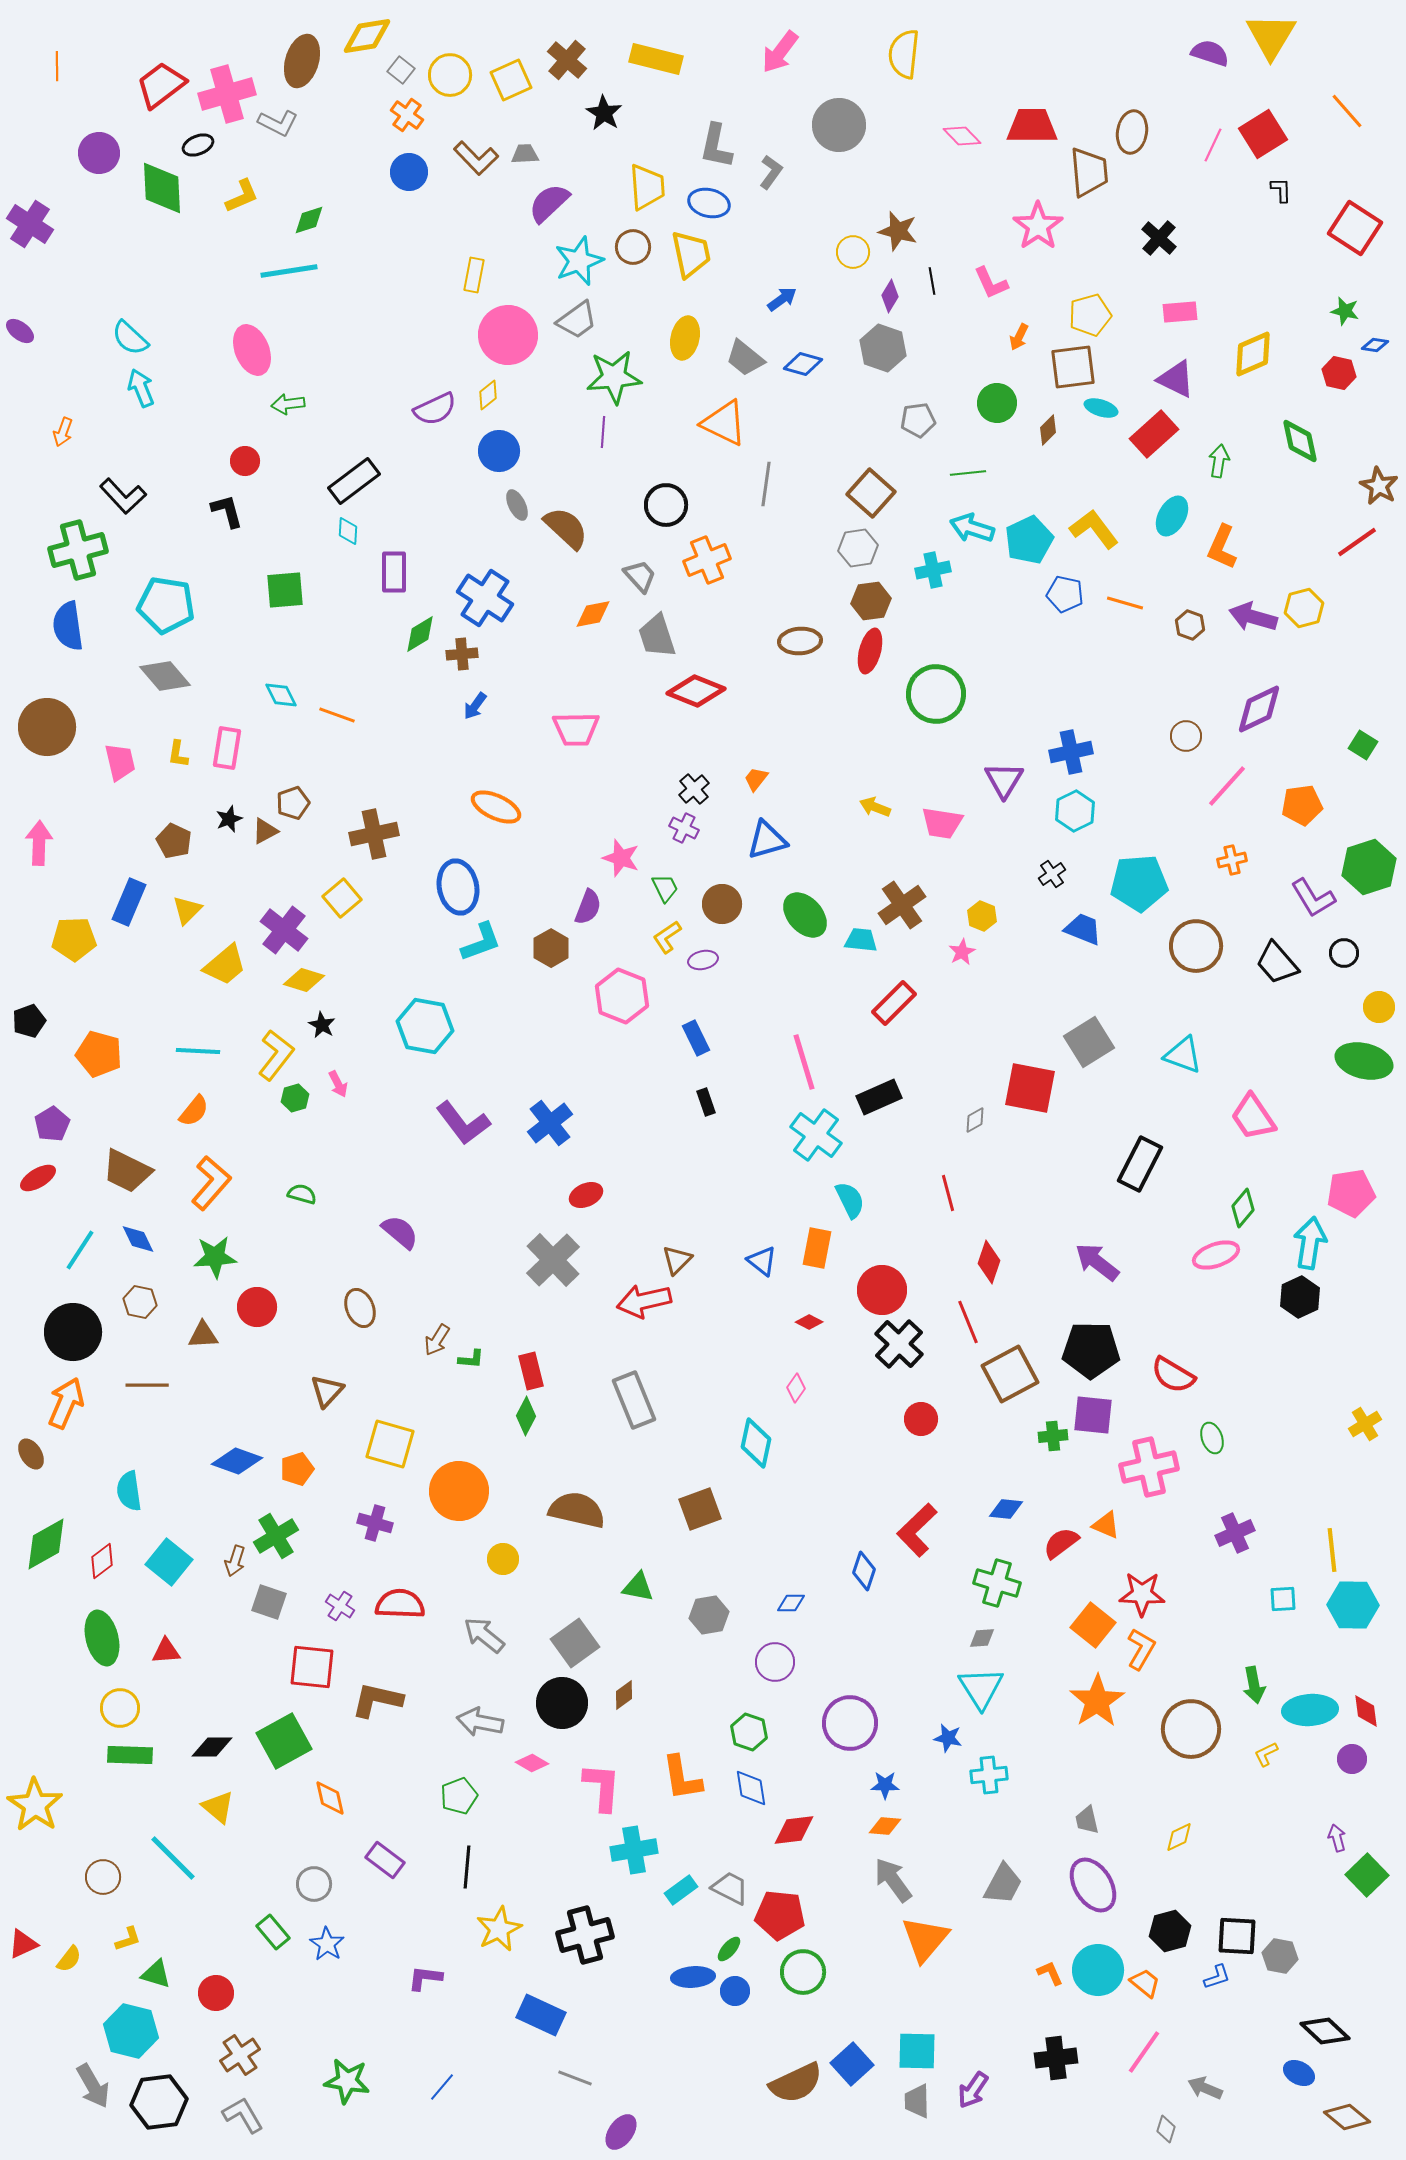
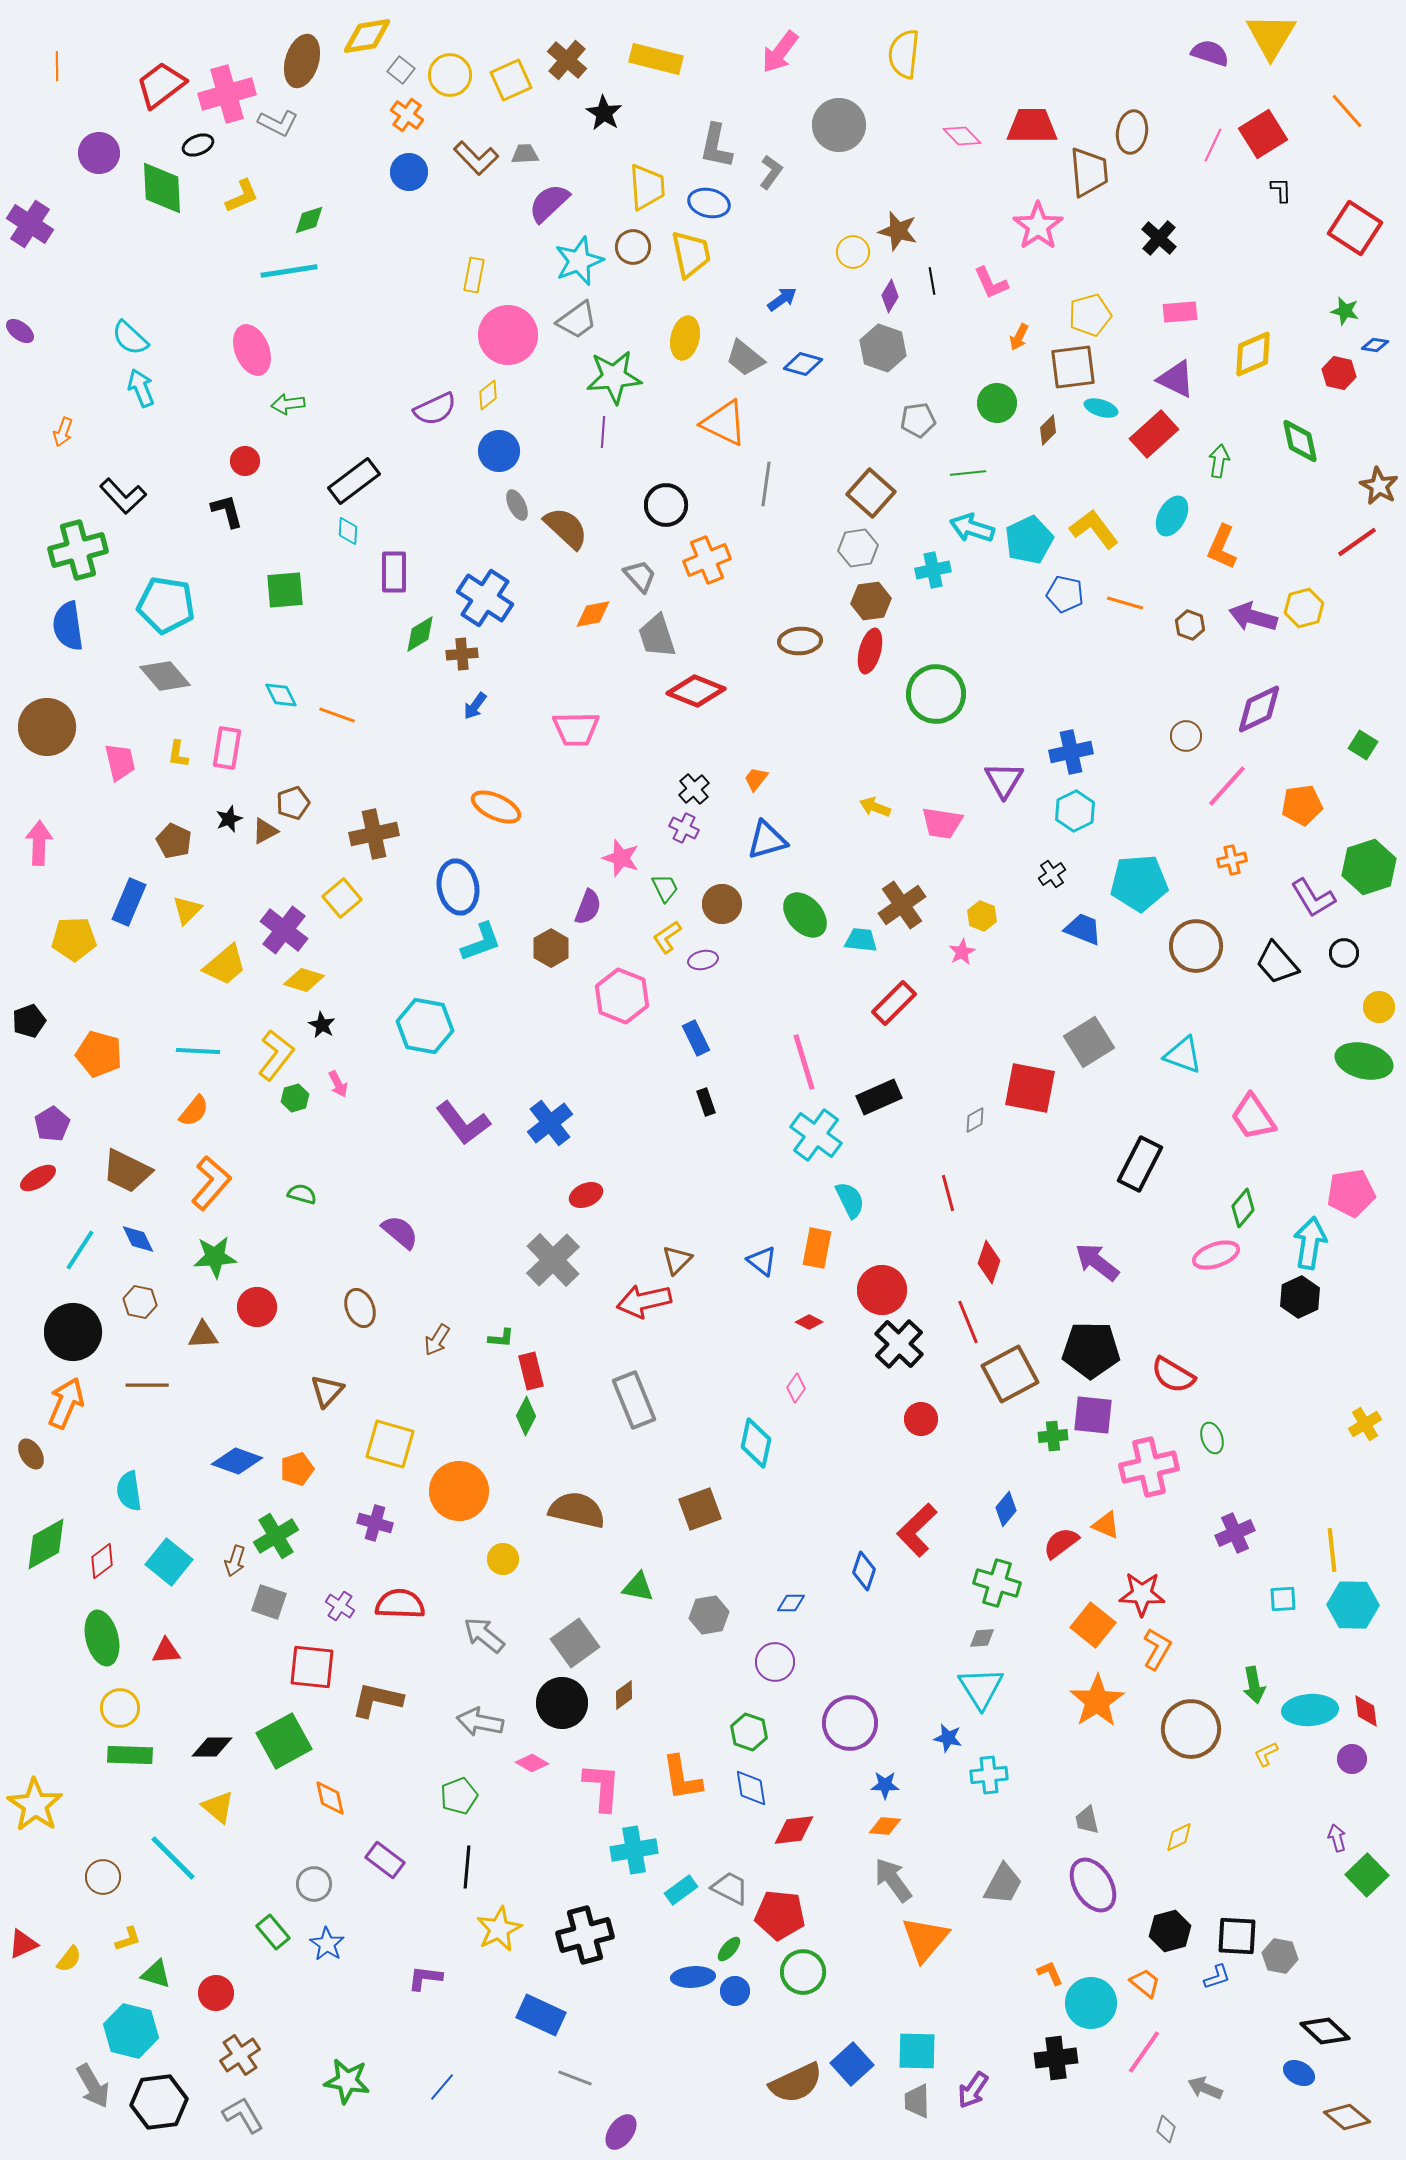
green L-shape at (471, 1359): moved 30 px right, 21 px up
blue diamond at (1006, 1509): rotated 56 degrees counterclockwise
orange L-shape at (1141, 1649): moved 16 px right
cyan circle at (1098, 1970): moved 7 px left, 33 px down
